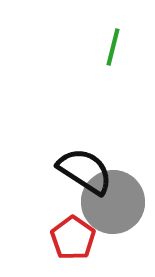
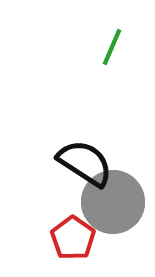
green line: moved 1 px left; rotated 9 degrees clockwise
black semicircle: moved 8 px up
